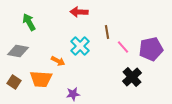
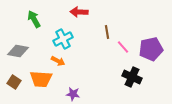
green arrow: moved 5 px right, 3 px up
cyan cross: moved 17 px left, 7 px up; rotated 18 degrees clockwise
black cross: rotated 24 degrees counterclockwise
purple star: rotated 16 degrees clockwise
